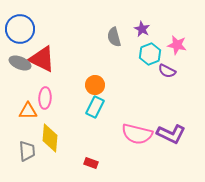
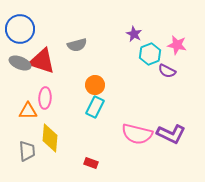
purple star: moved 8 px left, 5 px down
gray semicircle: moved 37 px left, 8 px down; rotated 90 degrees counterclockwise
red triangle: moved 2 px down; rotated 8 degrees counterclockwise
